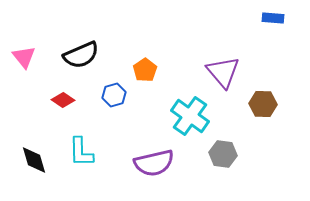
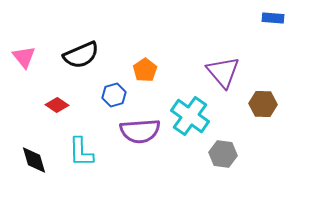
red diamond: moved 6 px left, 5 px down
purple semicircle: moved 14 px left, 32 px up; rotated 9 degrees clockwise
